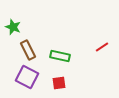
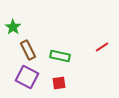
green star: rotated 14 degrees clockwise
